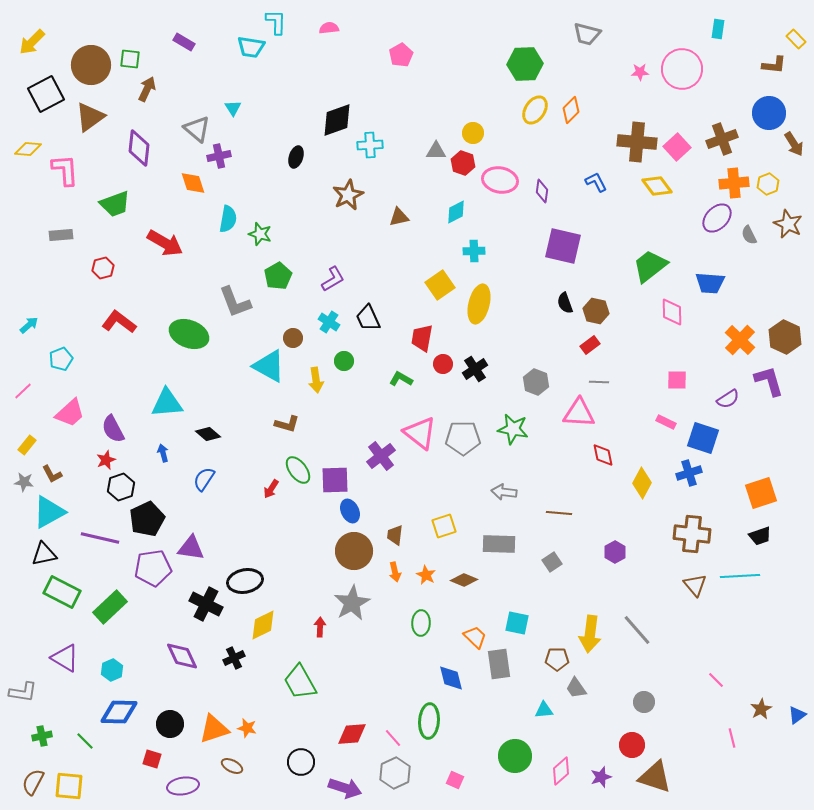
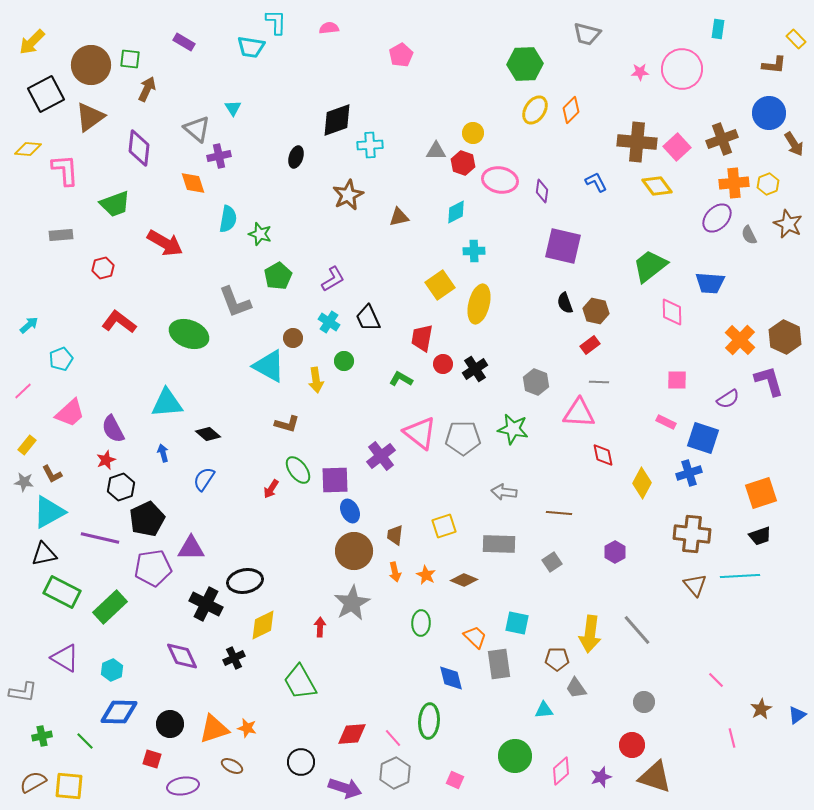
purple triangle at (191, 548): rotated 8 degrees counterclockwise
brown semicircle at (33, 782): rotated 32 degrees clockwise
